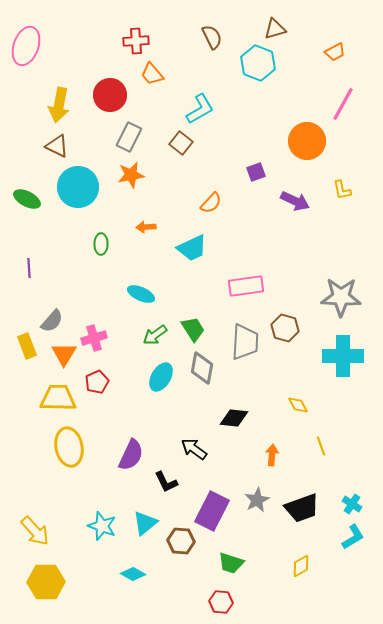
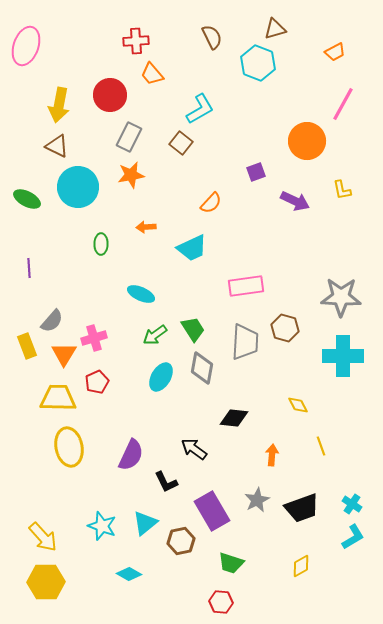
purple rectangle at (212, 511): rotated 57 degrees counterclockwise
yellow arrow at (35, 531): moved 8 px right, 6 px down
brown hexagon at (181, 541): rotated 16 degrees counterclockwise
cyan diamond at (133, 574): moved 4 px left
